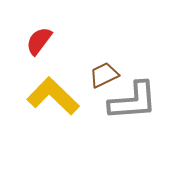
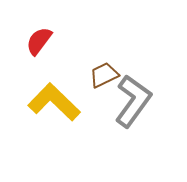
yellow L-shape: moved 1 px right, 6 px down
gray L-shape: rotated 50 degrees counterclockwise
